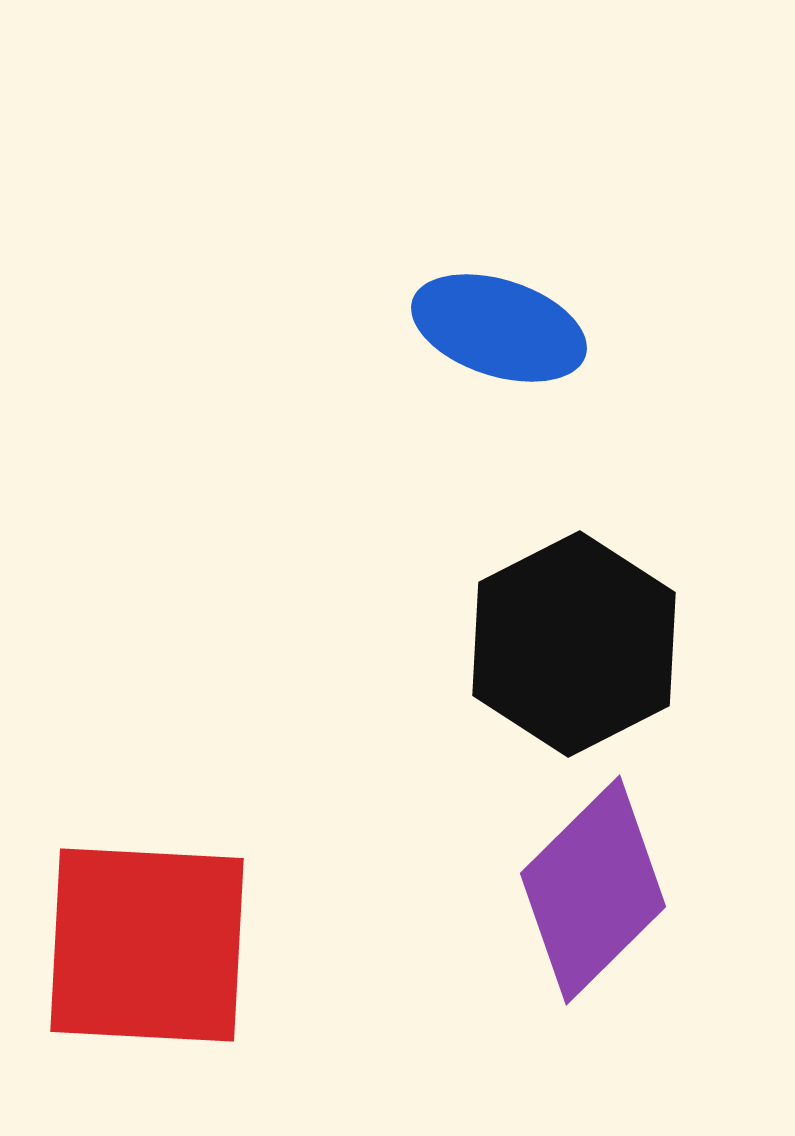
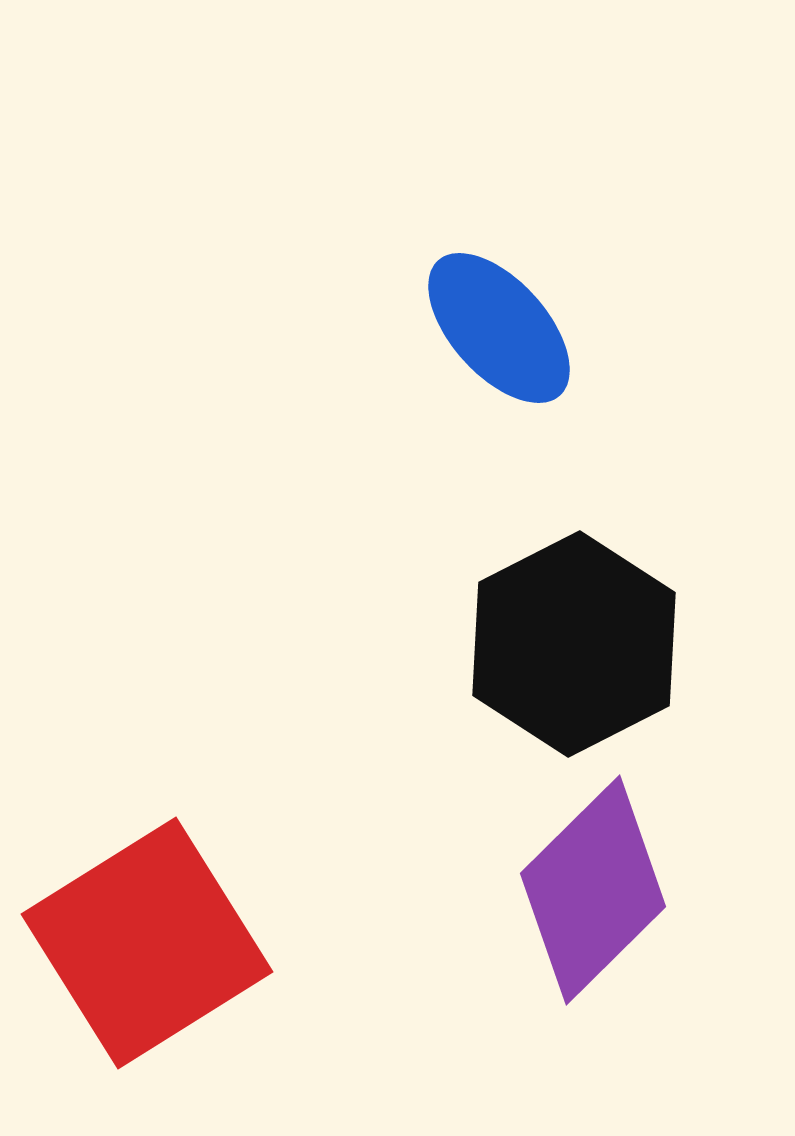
blue ellipse: rotated 30 degrees clockwise
red square: moved 2 px up; rotated 35 degrees counterclockwise
